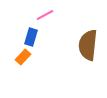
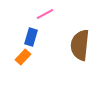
pink line: moved 1 px up
brown semicircle: moved 8 px left
